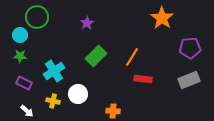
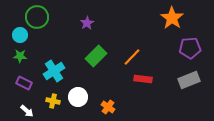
orange star: moved 10 px right
orange line: rotated 12 degrees clockwise
white circle: moved 3 px down
orange cross: moved 5 px left, 4 px up; rotated 32 degrees clockwise
